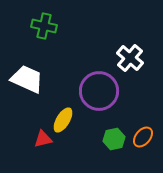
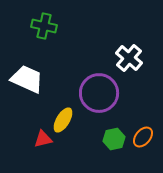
white cross: moved 1 px left
purple circle: moved 2 px down
